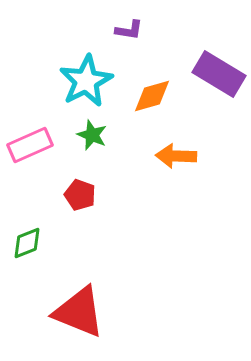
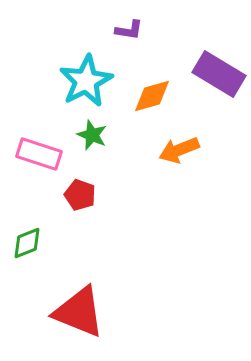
pink rectangle: moved 9 px right, 9 px down; rotated 42 degrees clockwise
orange arrow: moved 3 px right, 6 px up; rotated 24 degrees counterclockwise
